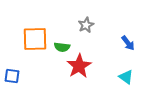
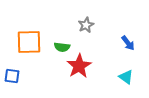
orange square: moved 6 px left, 3 px down
